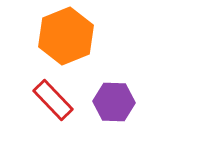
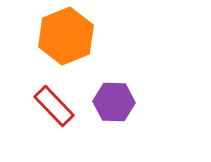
red rectangle: moved 1 px right, 6 px down
